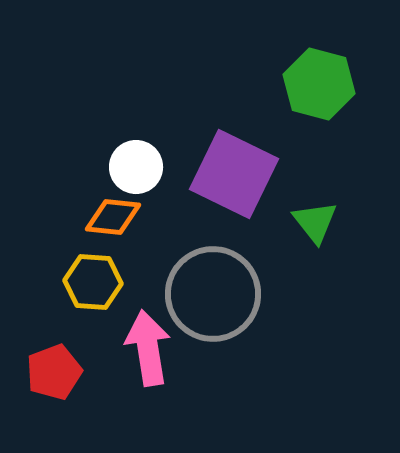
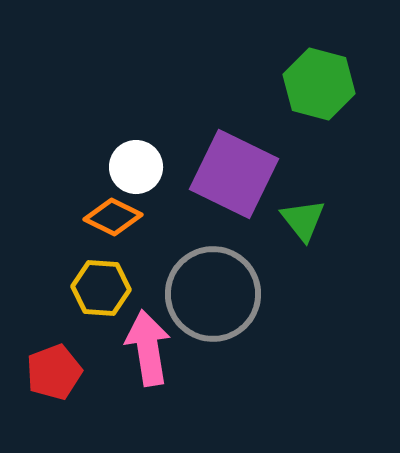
orange diamond: rotated 20 degrees clockwise
green triangle: moved 12 px left, 2 px up
yellow hexagon: moved 8 px right, 6 px down
